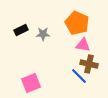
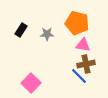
orange pentagon: rotated 10 degrees counterclockwise
black rectangle: rotated 32 degrees counterclockwise
gray star: moved 4 px right
brown cross: moved 3 px left; rotated 24 degrees counterclockwise
pink square: rotated 24 degrees counterclockwise
